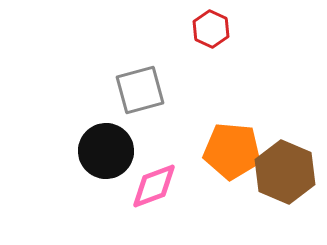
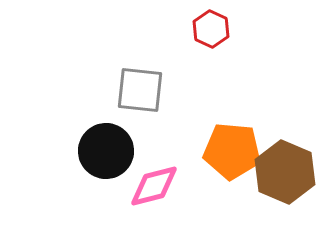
gray square: rotated 21 degrees clockwise
pink diamond: rotated 6 degrees clockwise
